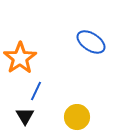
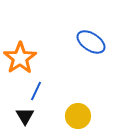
yellow circle: moved 1 px right, 1 px up
